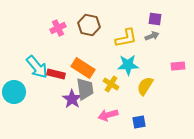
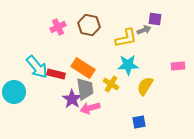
pink cross: moved 1 px up
gray arrow: moved 8 px left, 6 px up
pink arrow: moved 18 px left, 7 px up
